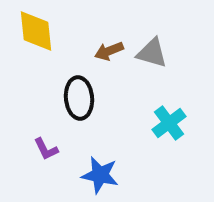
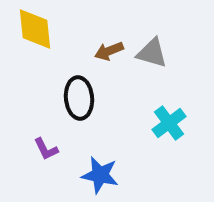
yellow diamond: moved 1 px left, 2 px up
